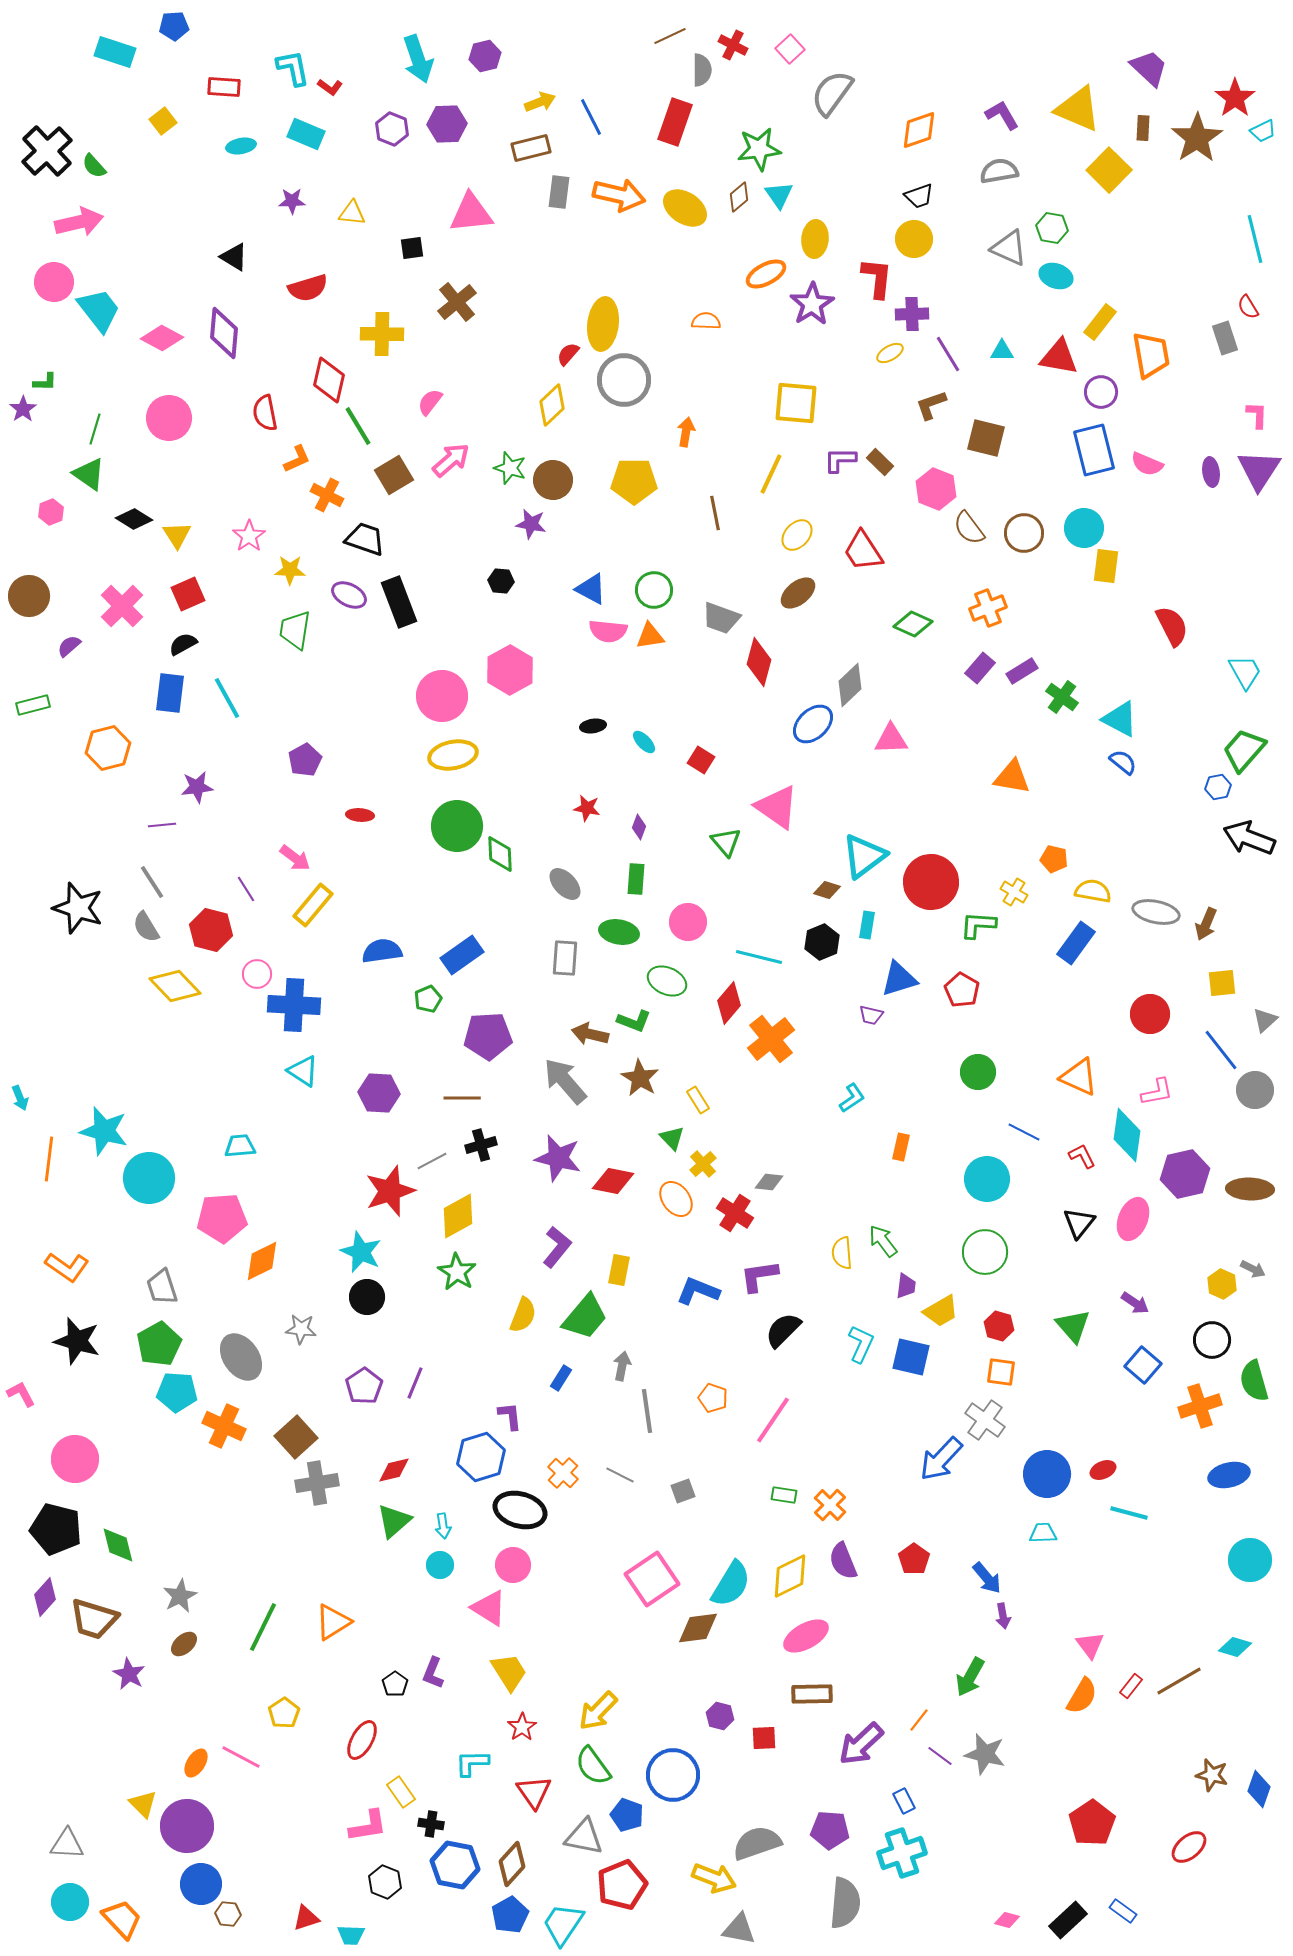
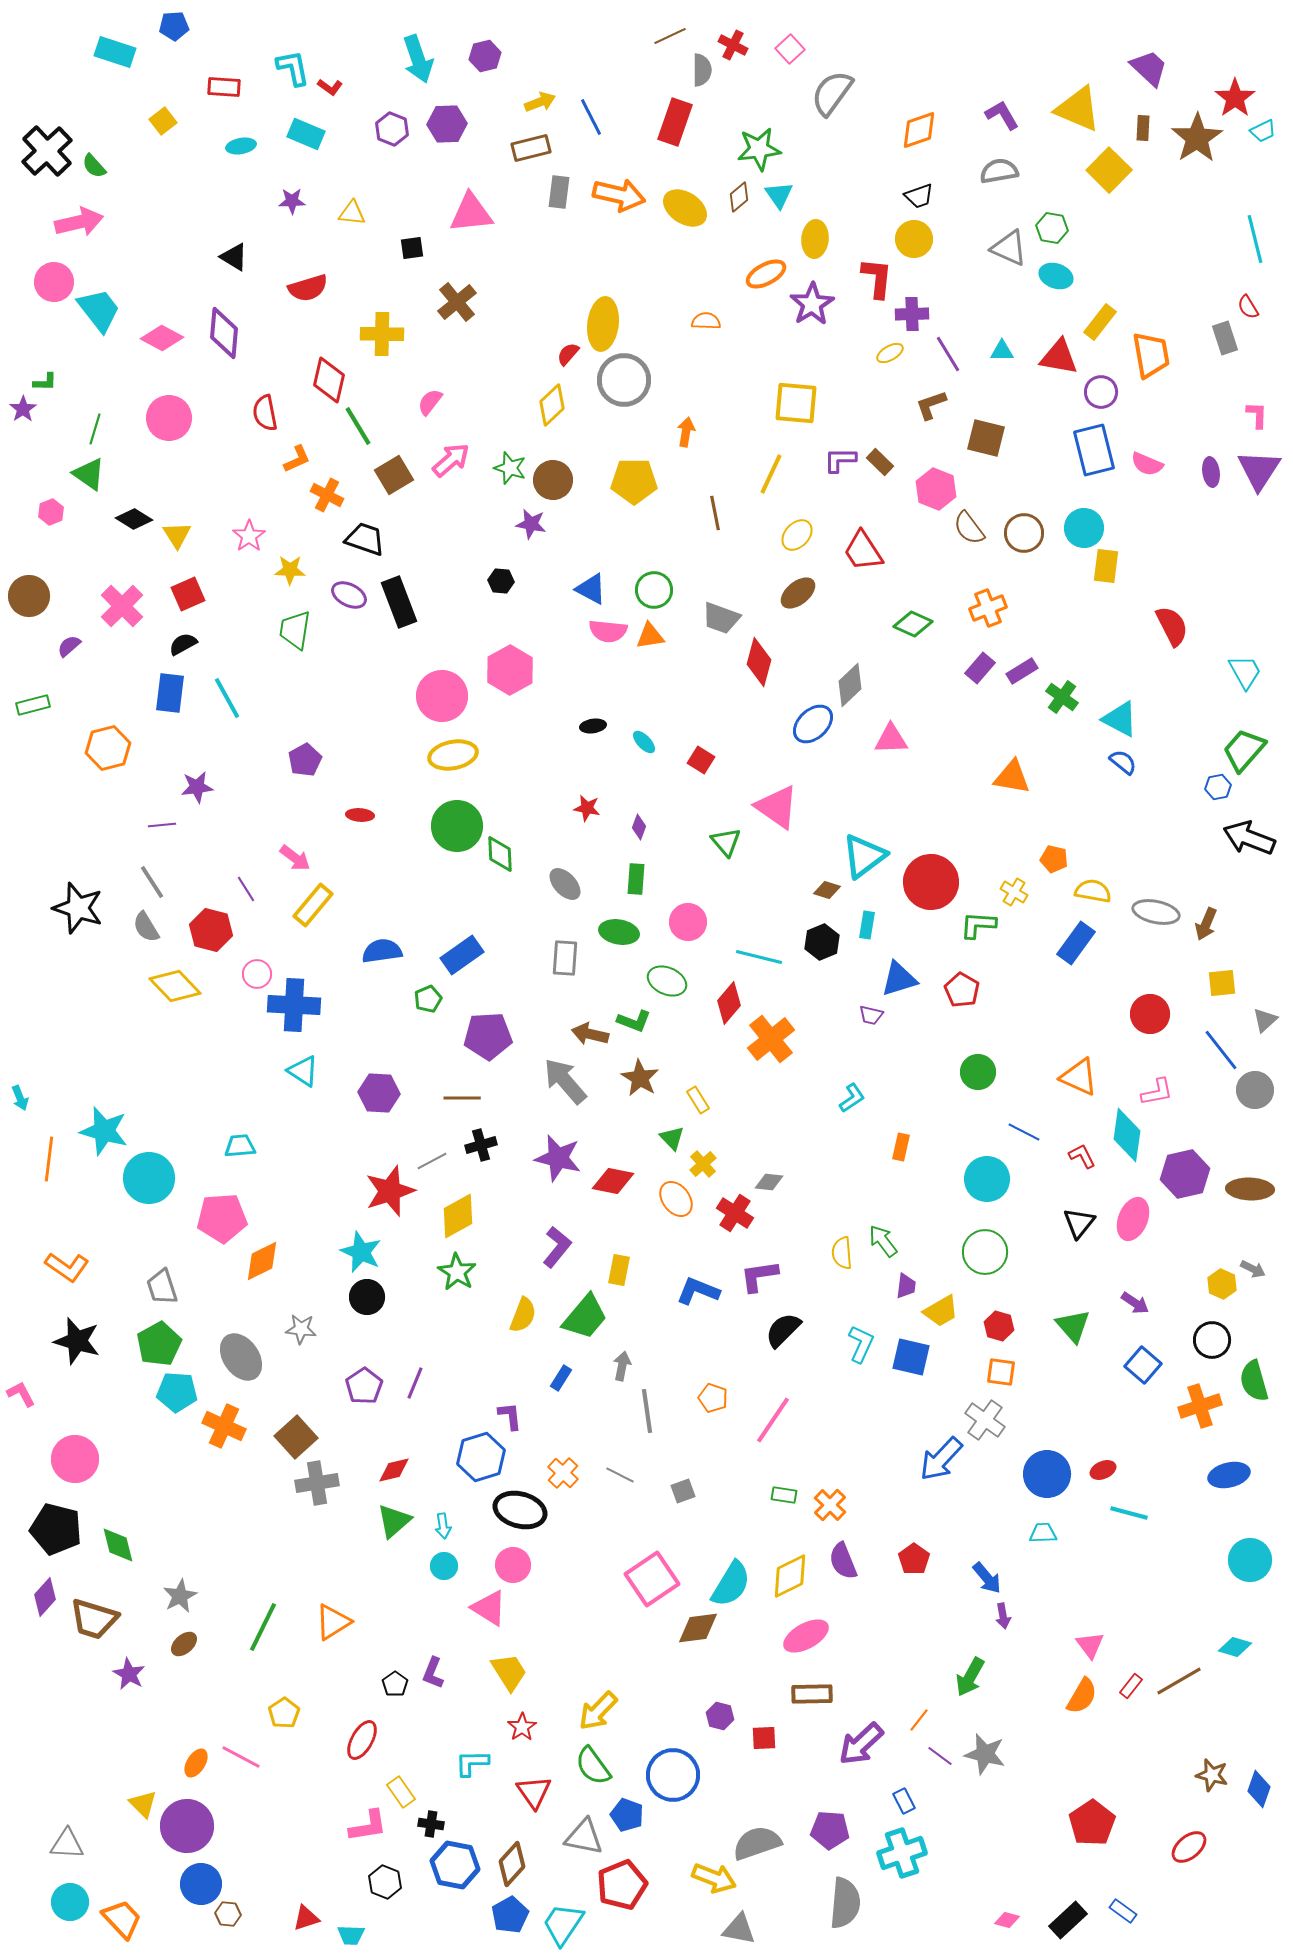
cyan circle at (440, 1565): moved 4 px right, 1 px down
